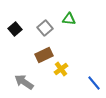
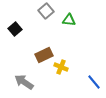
green triangle: moved 1 px down
gray square: moved 1 px right, 17 px up
yellow cross: moved 2 px up; rotated 32 degrees counterclockwise
blue line: moved 1 px up
